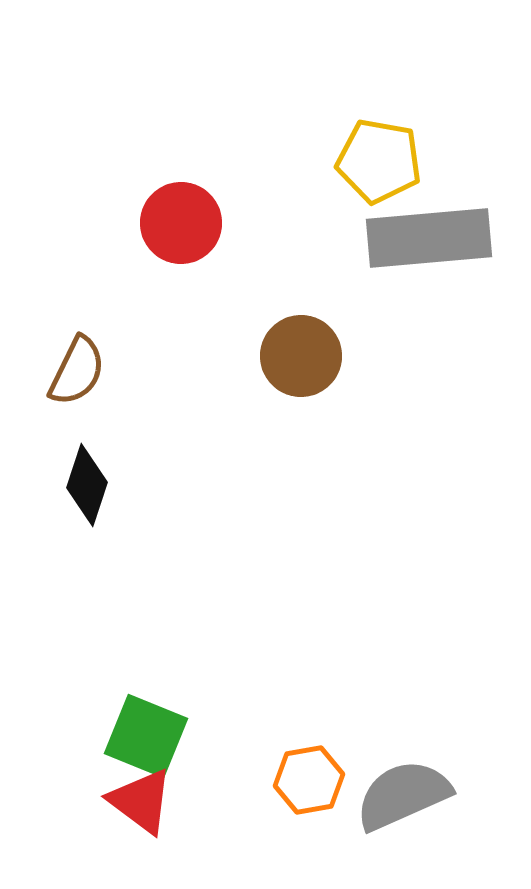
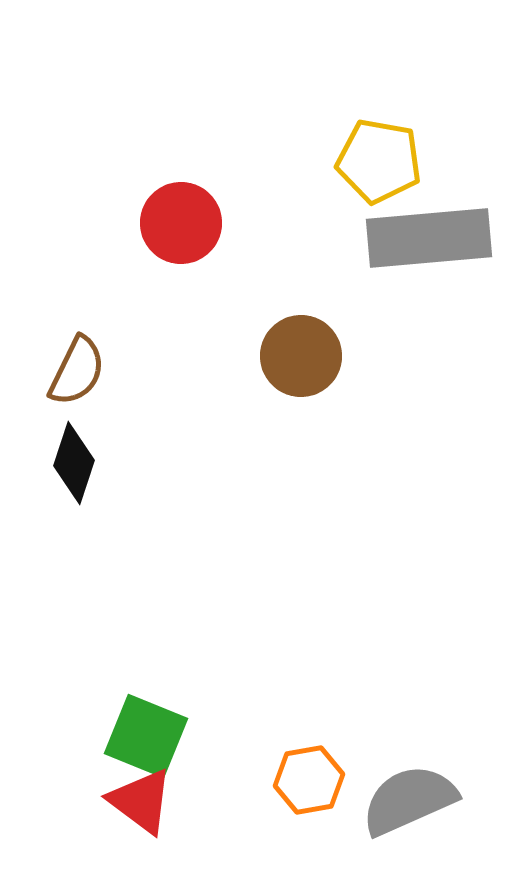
black diamond: moved 13 px left, 22 px up
gray semicircle: moved 6 px right, 5 px down
